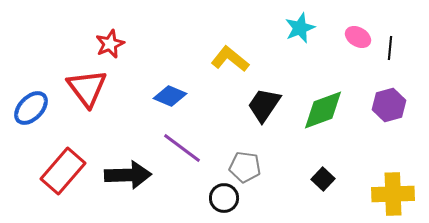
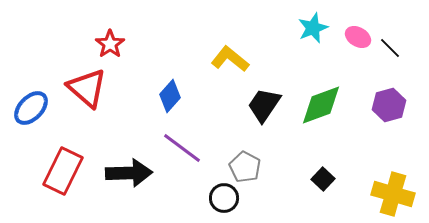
cyan star: moved 13 px right
red star: rotated 12 degrees counterclockwise
black line: rotated 50 degrees counterclockwise
red triangle: rotated 12 degrees counterclockwise
blue diamond: rotated 72 degrees counterclockwise
green diamond: moved 2 px left, 5 px up
gray pentagon: rotated 20 degrees clockwise
red rectangle: rotated 15 degrees counterclockwise
black arrow: moved 1 px right, 2 px up
yellow cross: rotated 18 degrees clockwise
